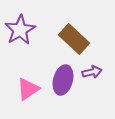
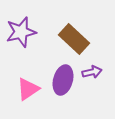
purple star: moved 1 px right, 2 px down; rotated 16 degrees clockwise
